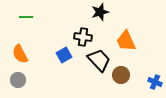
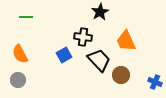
black star: rotated 12 degrees counterclockwise
